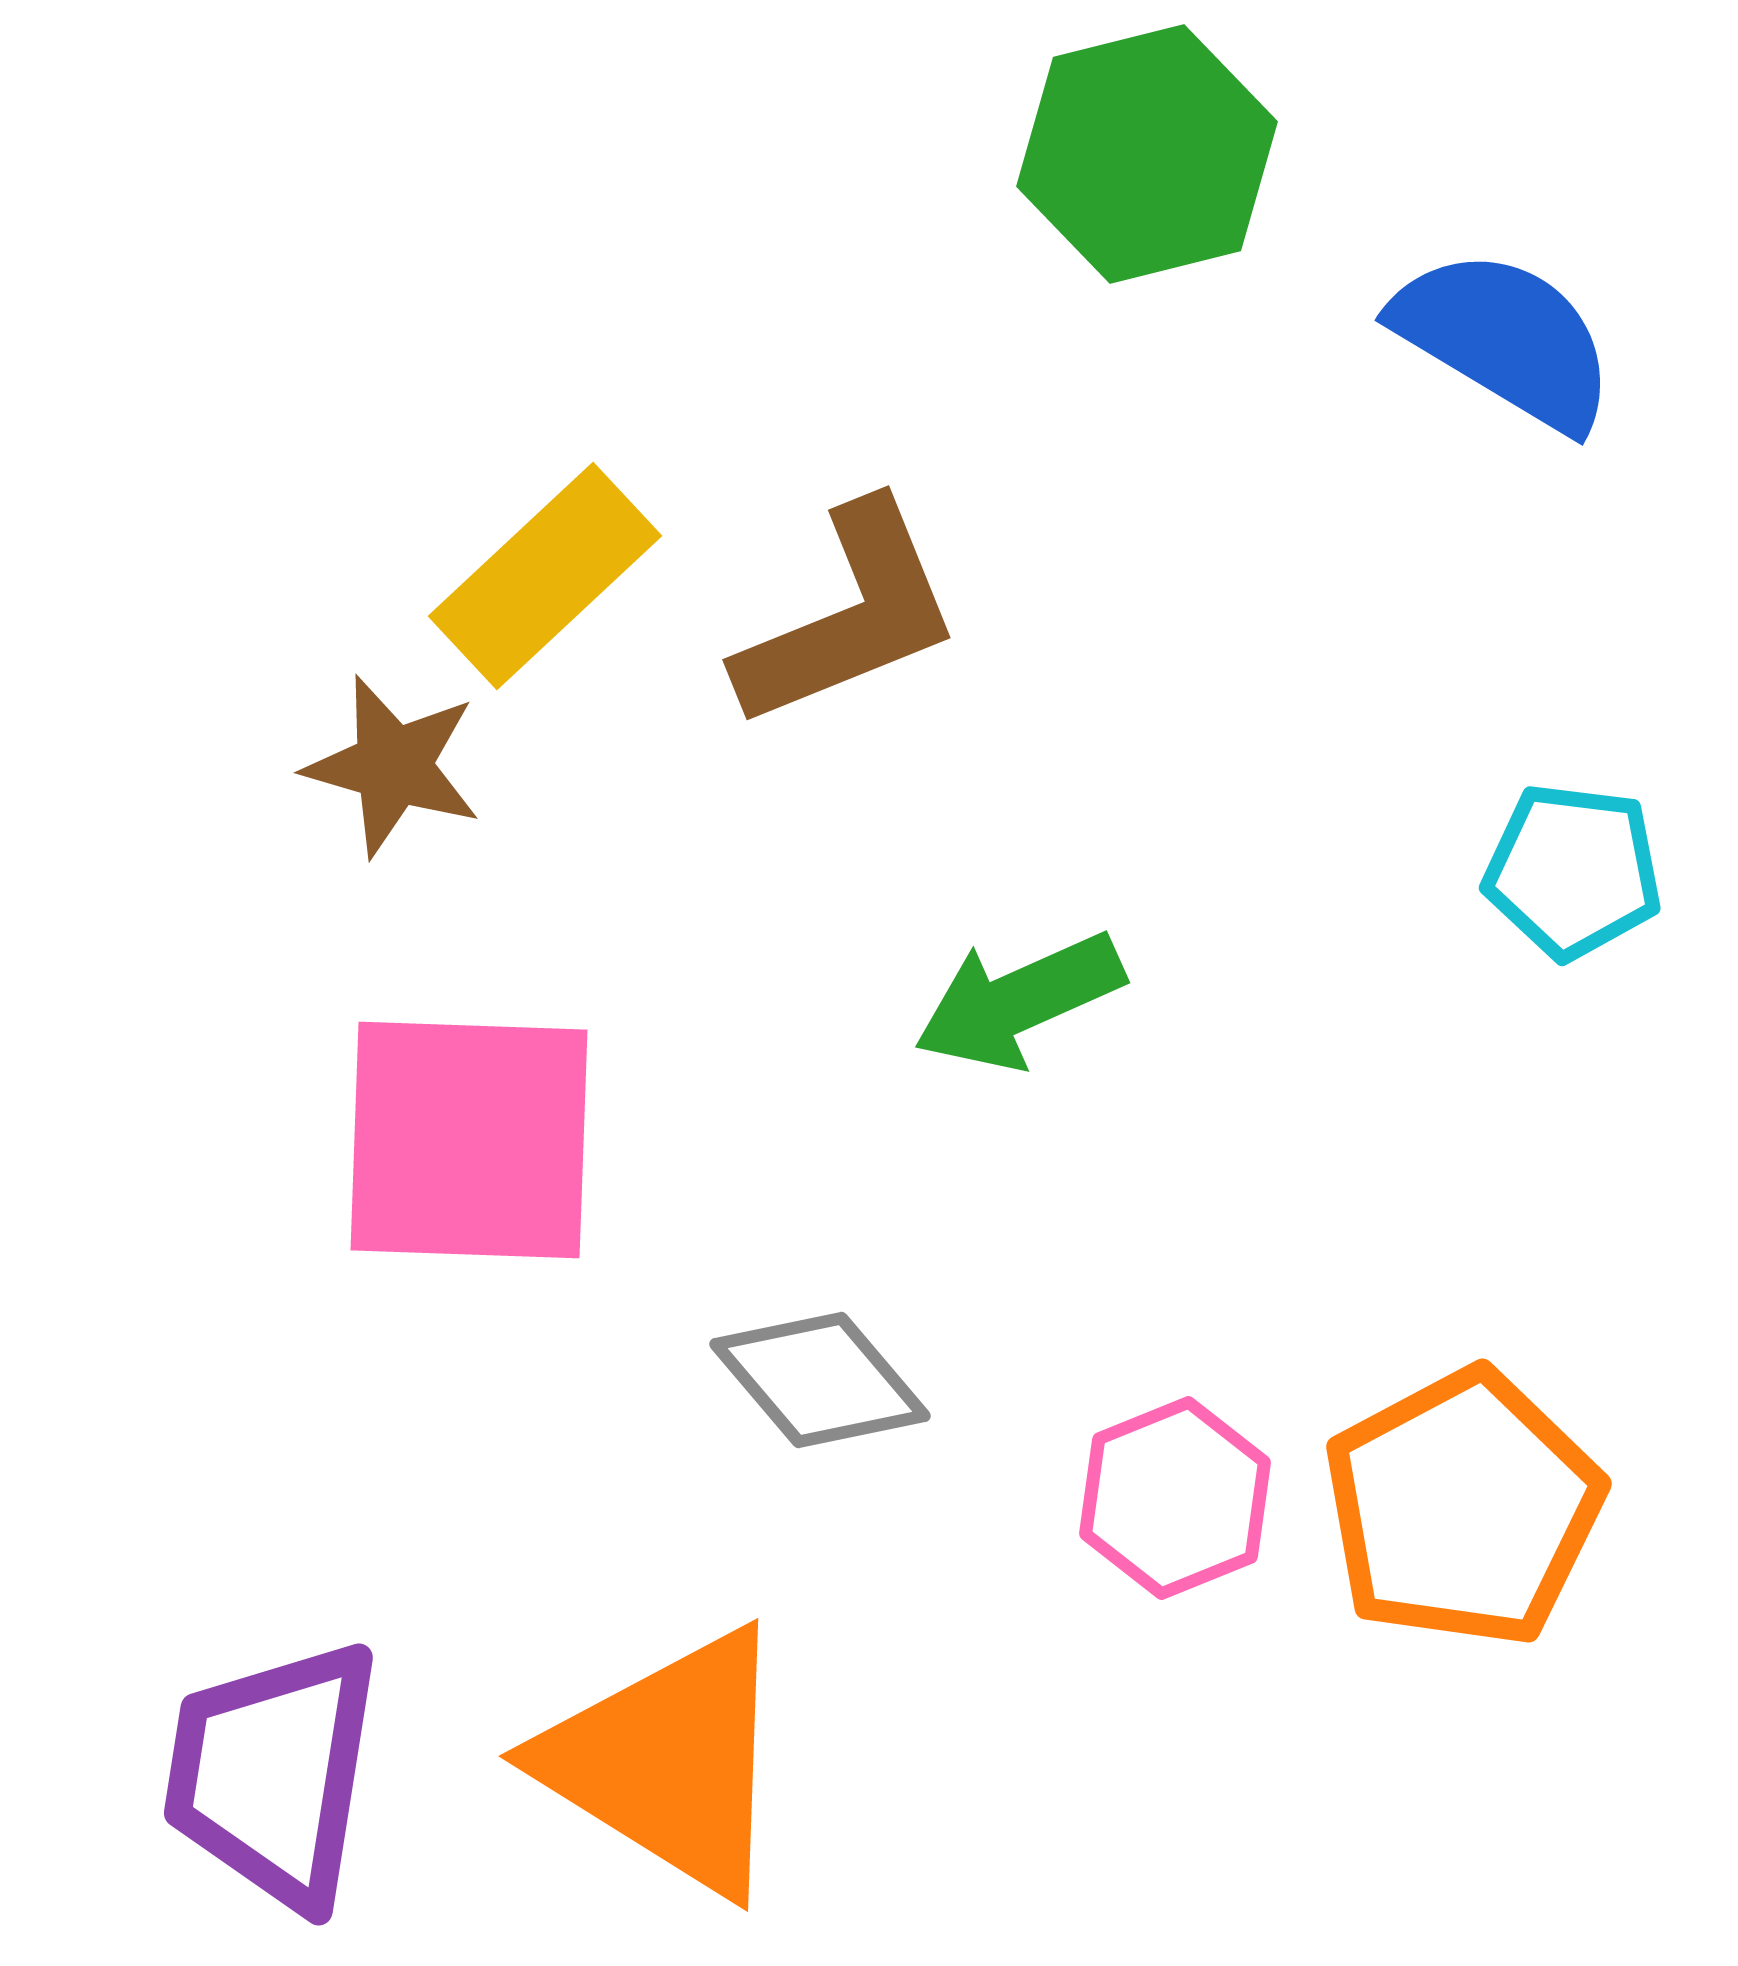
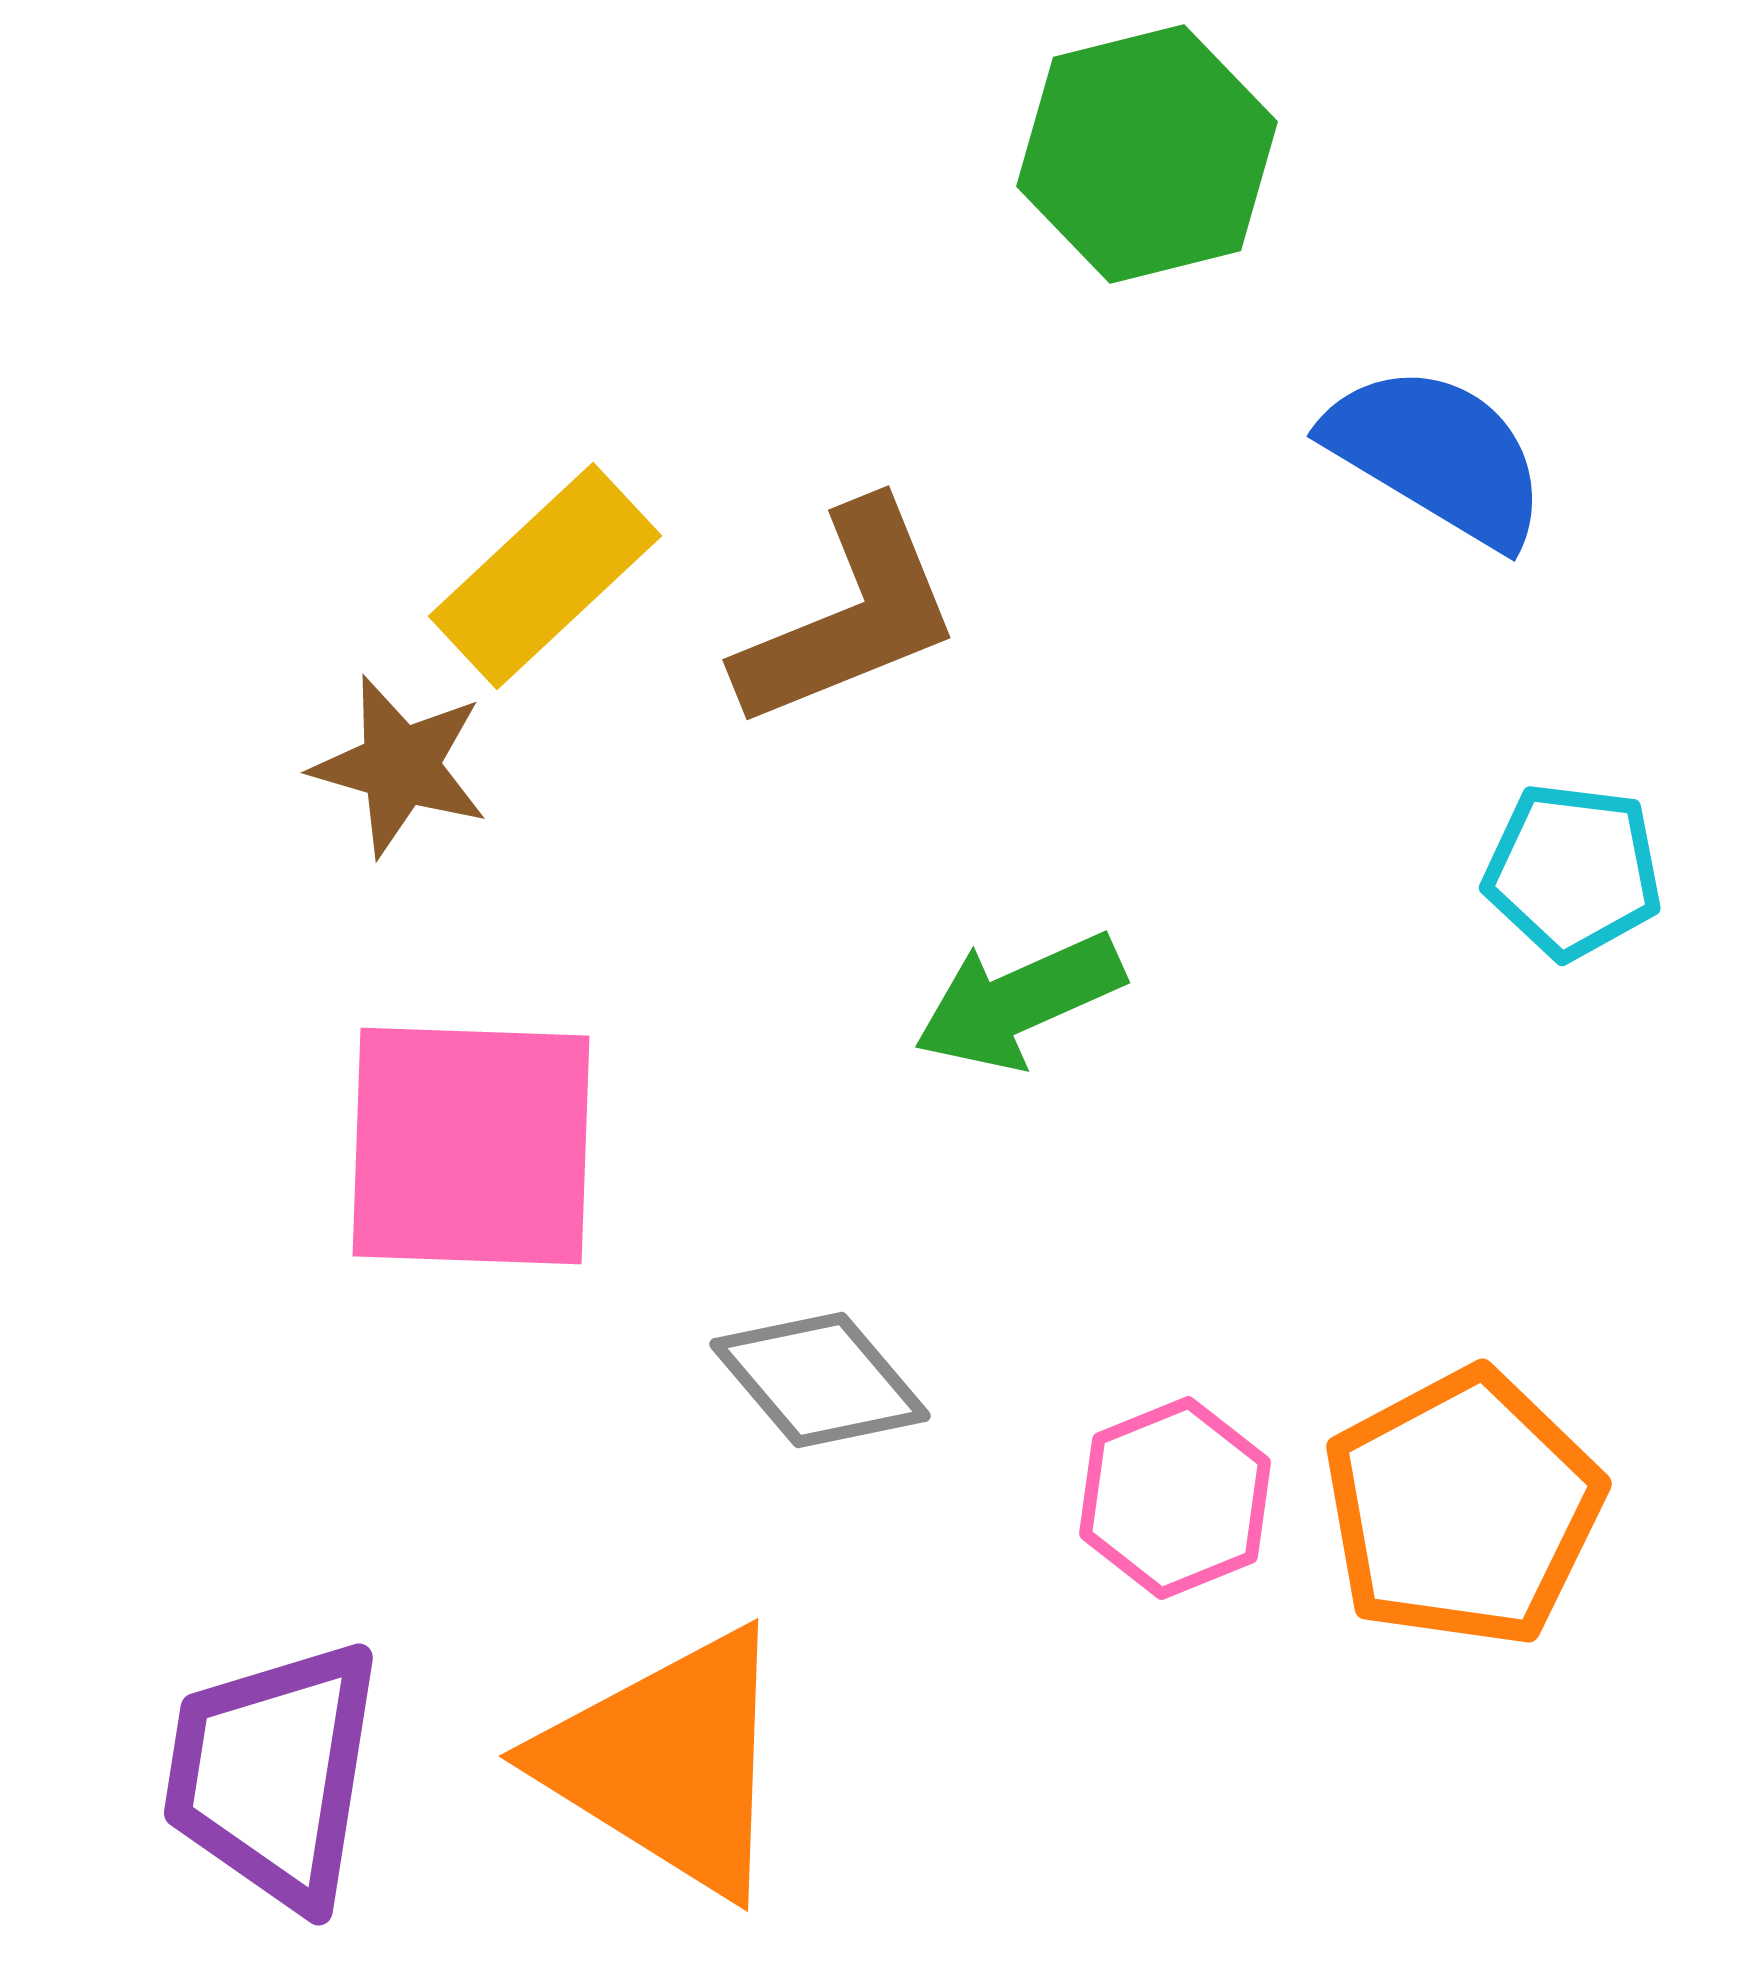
blue semicircle: moved 68 px left, 116 px down
brown star: moved 7 px right
pink square: moved 2 px right, 6 px down
